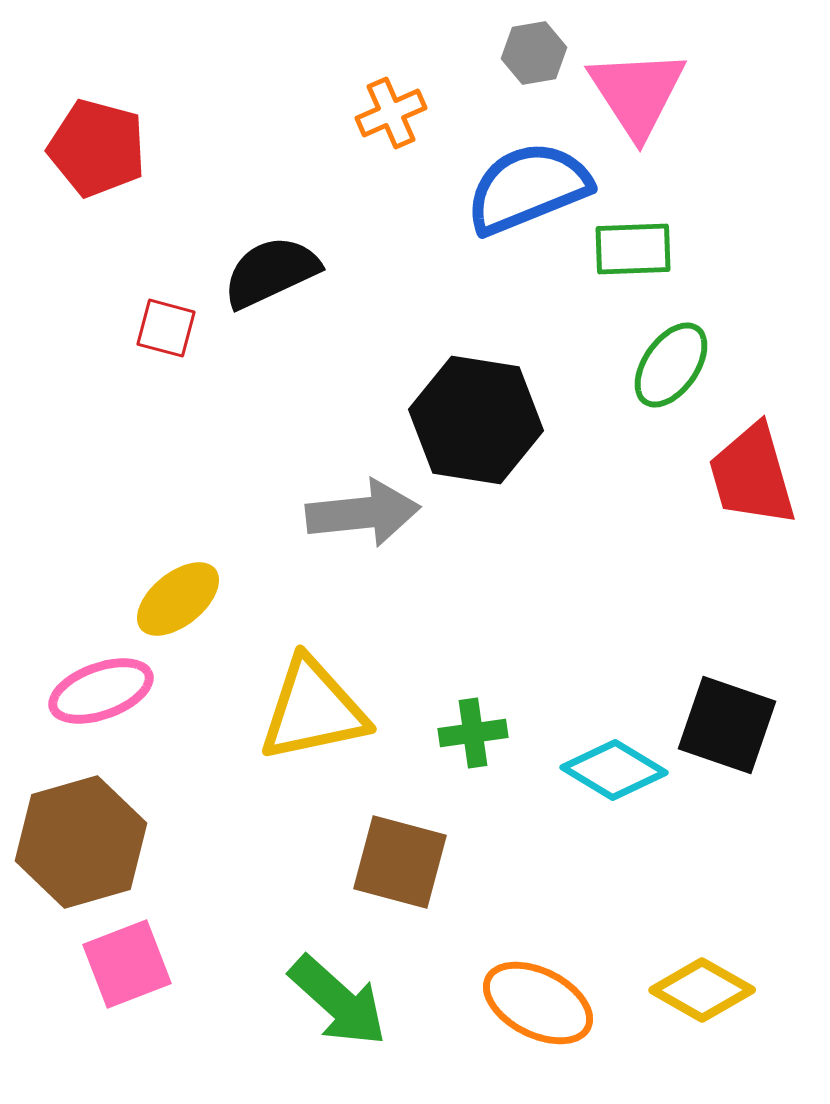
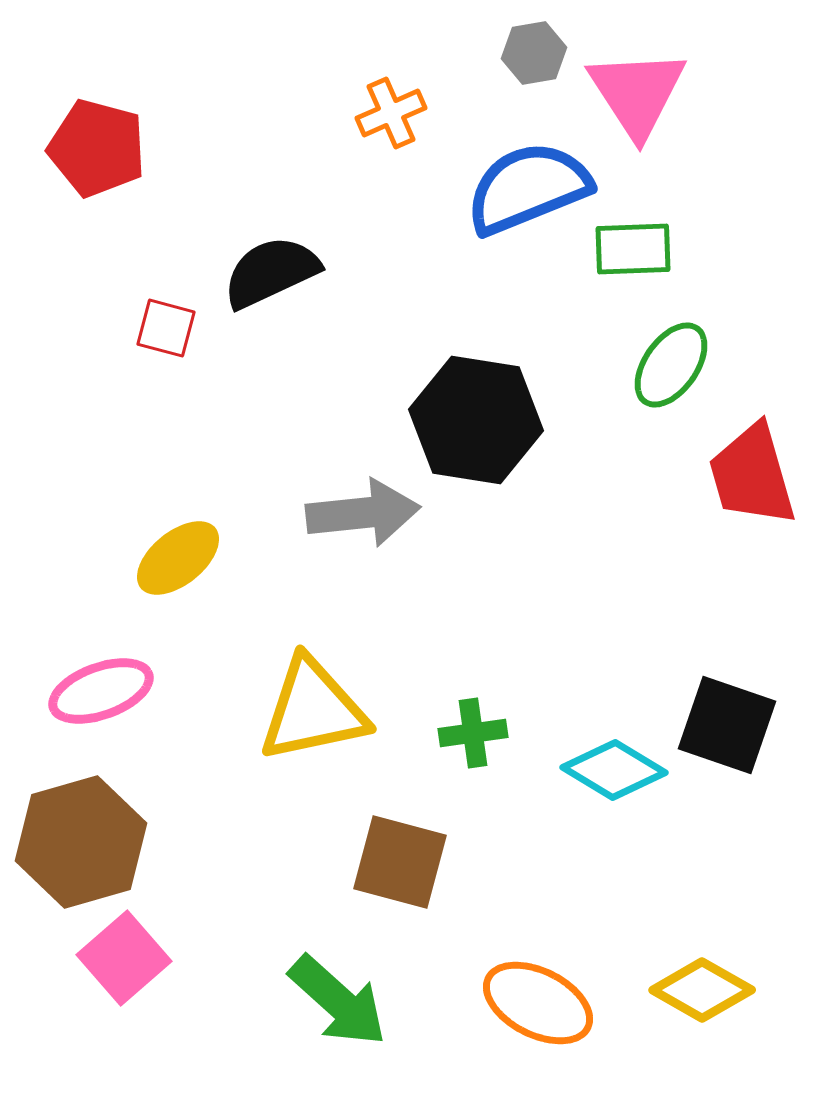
yellow ellipse: moved 41 px up
pink square: moved 3 px left, 6 px up; rotated 20 degrees counterclockwise
